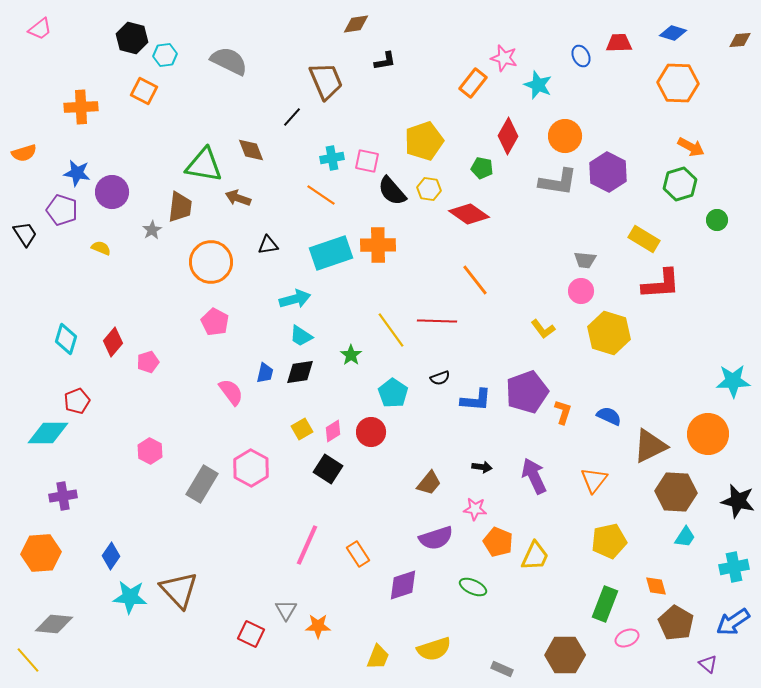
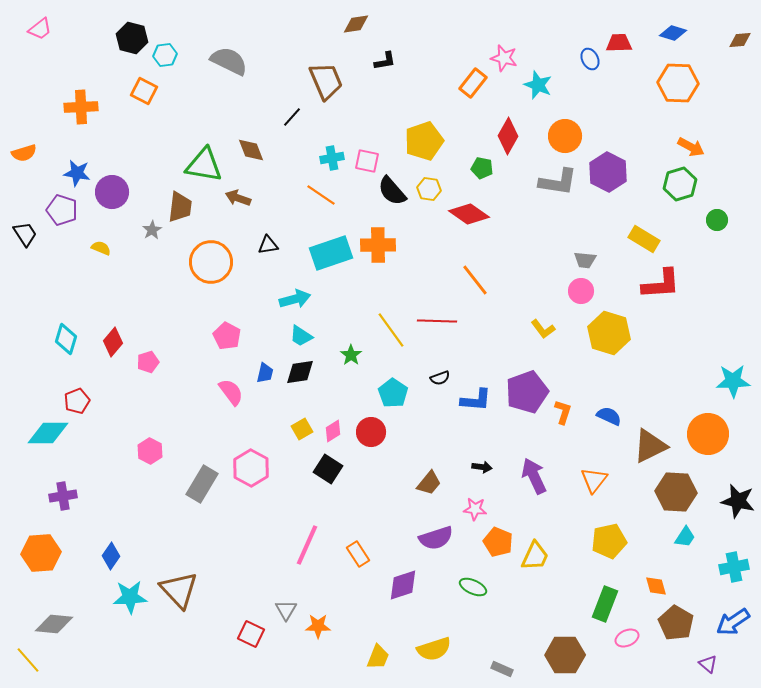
blue ellipse at (581, 56): moved 9 px right, 3 px down
pink pentagon at (215, 322): moved 12 px right, 14 px down
cyan star at (130, 597): rotated 8 degrees counterclockwise
